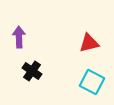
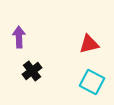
red triangle: moved 1 px down
black cross: rotated 18 degrees clockwise
